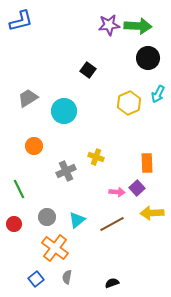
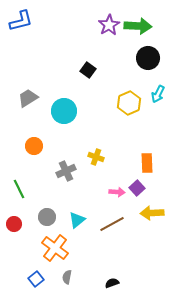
purple star: rotated 25 degrees counterclockwise
